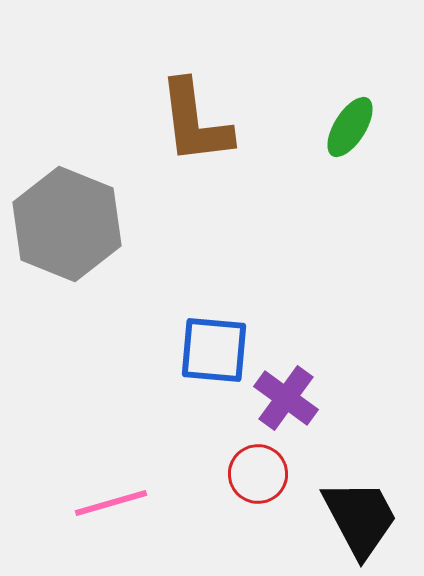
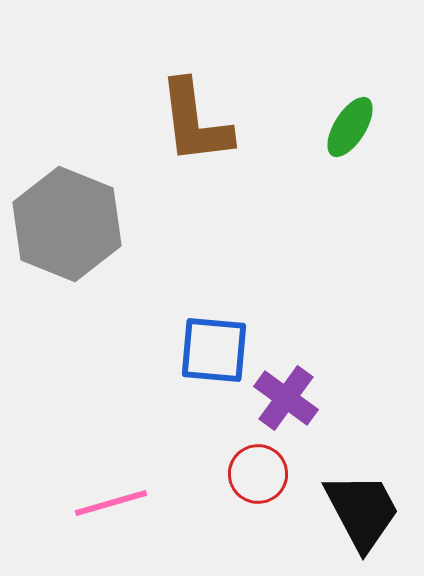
black trapezoid: moved 2 px right, 7 px up
